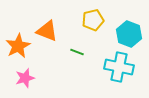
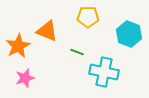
yellow pentagon: moved 5 px left, 3 px up; rotated 15 degrees clockwise
cyan cross: moved 15 px left, 5 px down
